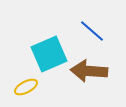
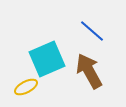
cyan square: moved 2 px left, 5 px down
brown arrow: rotated 57 degrees clockwise
